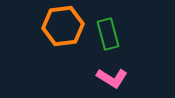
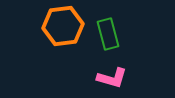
pink L-shape: rotated 16 degrees counterclockwise
